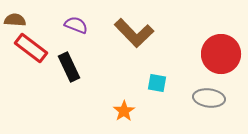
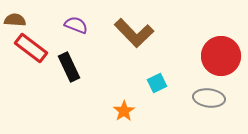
red circle: moved 2 px down
cyan square: rotated 36 degrees counterclockwise
